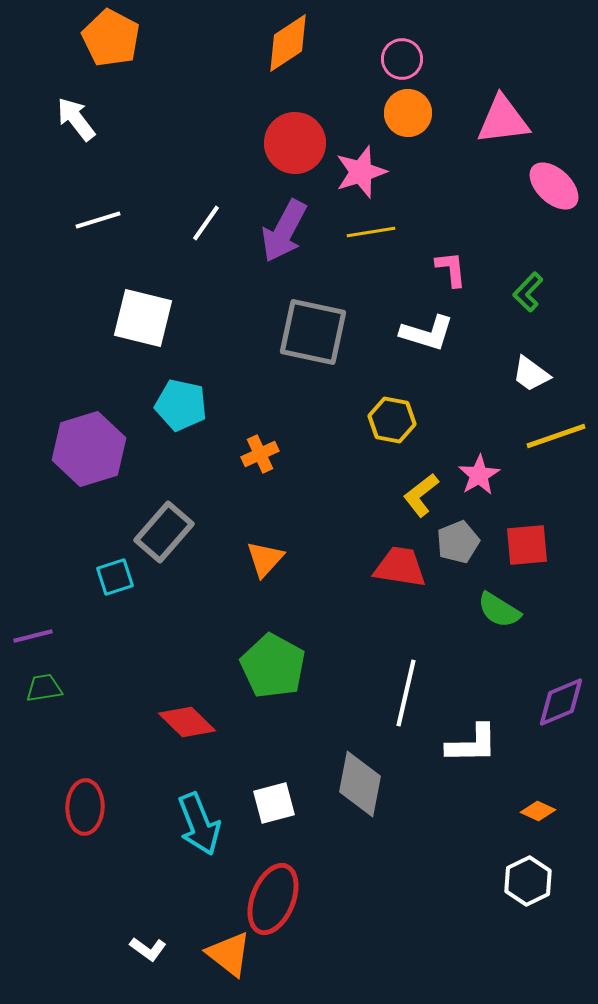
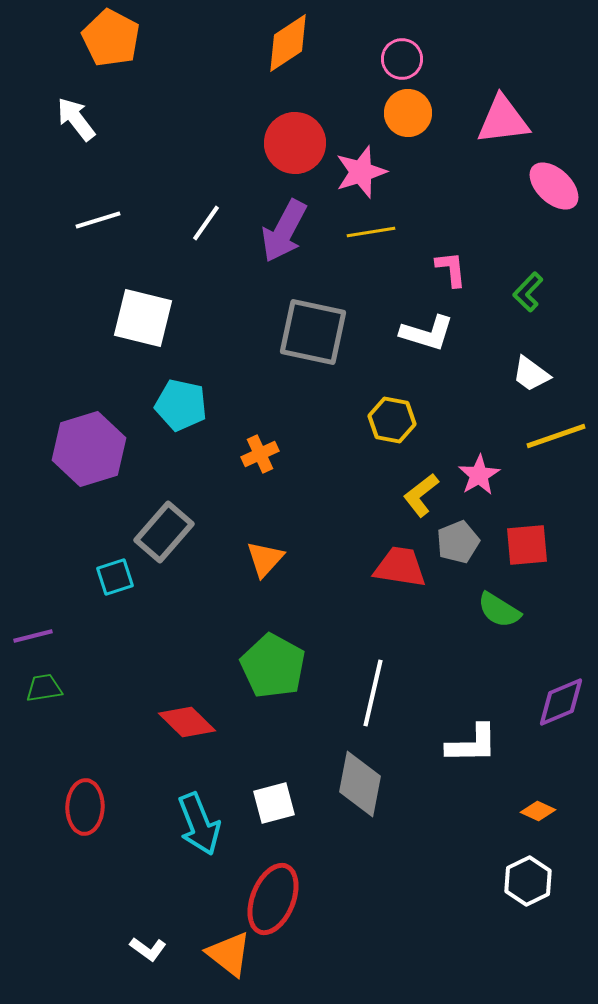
white line at (406, 693): moved 33 px left
